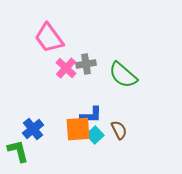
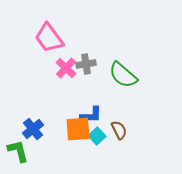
cyan square: moved 2 px right, 1 px down
